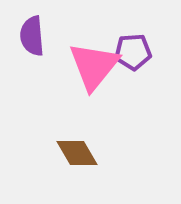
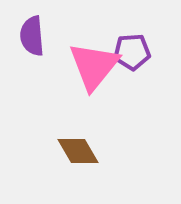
purple pentagon: moved 1 px left
brown diamond: moved 1 px right, 2 px up
